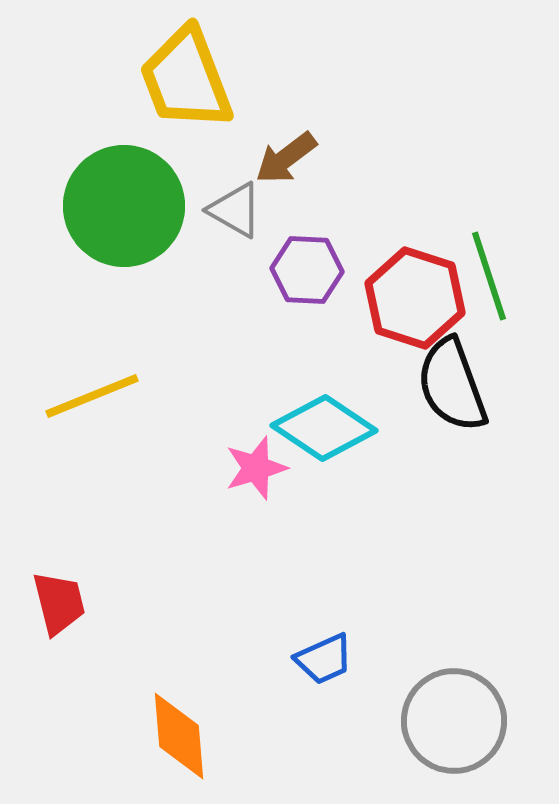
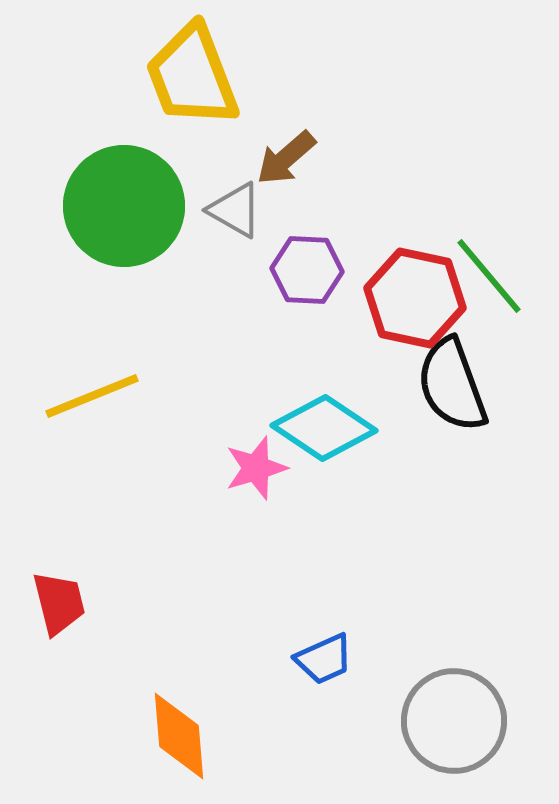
yellow trapezoid: moved 6 px right, 3 px up
brown arrow: rotated 4 degrees counterclockwise
green line: rotated 22 degrees counterclockwise
red hexagon: rotated 6 degrees counterclockwise
